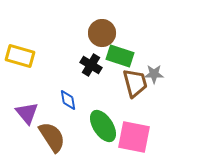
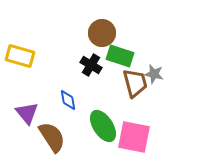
gray star: rotated 12 degrees clockwise
